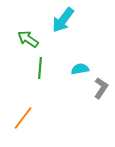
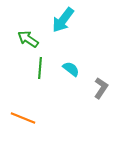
cyan semicircle: moved 9 px left; rotated 48 degrees clockwise
orange line: rotated 75 degrees clockwise
